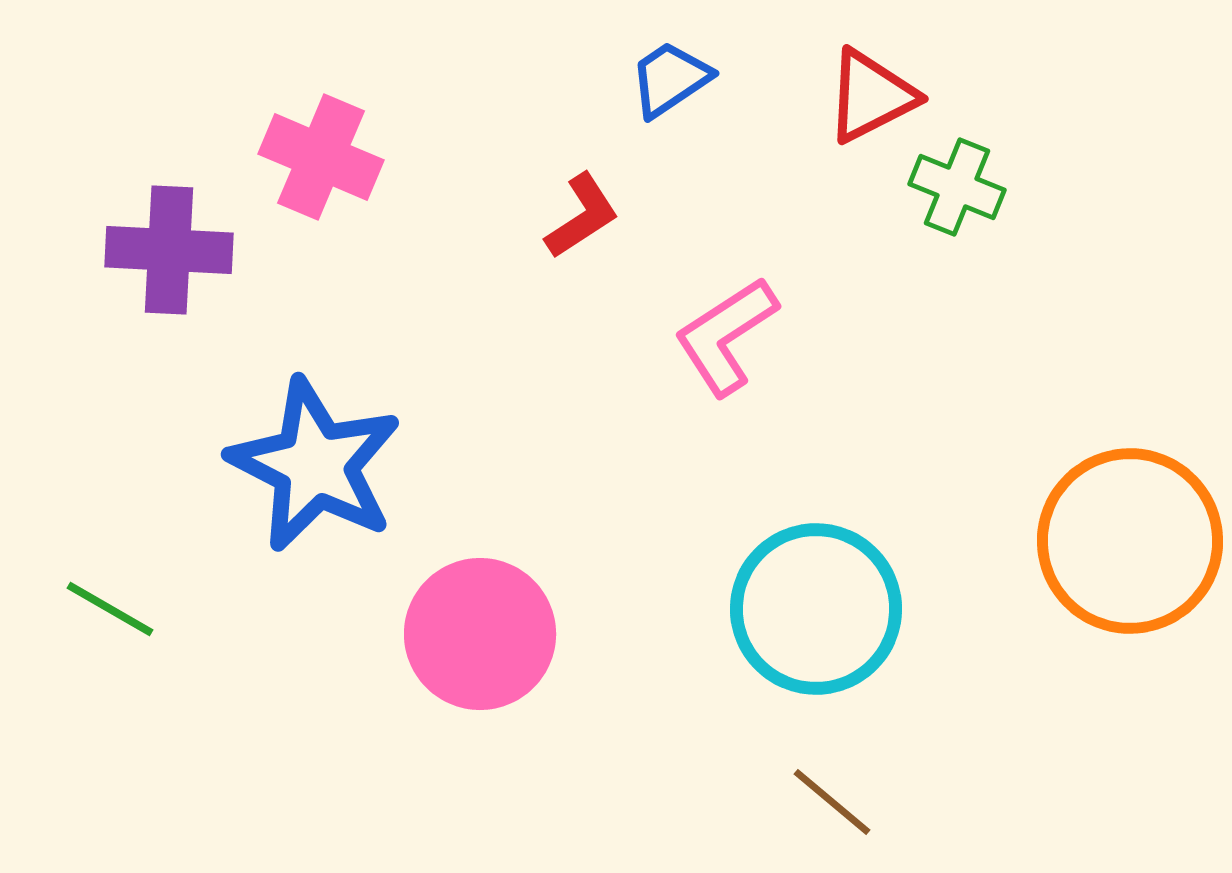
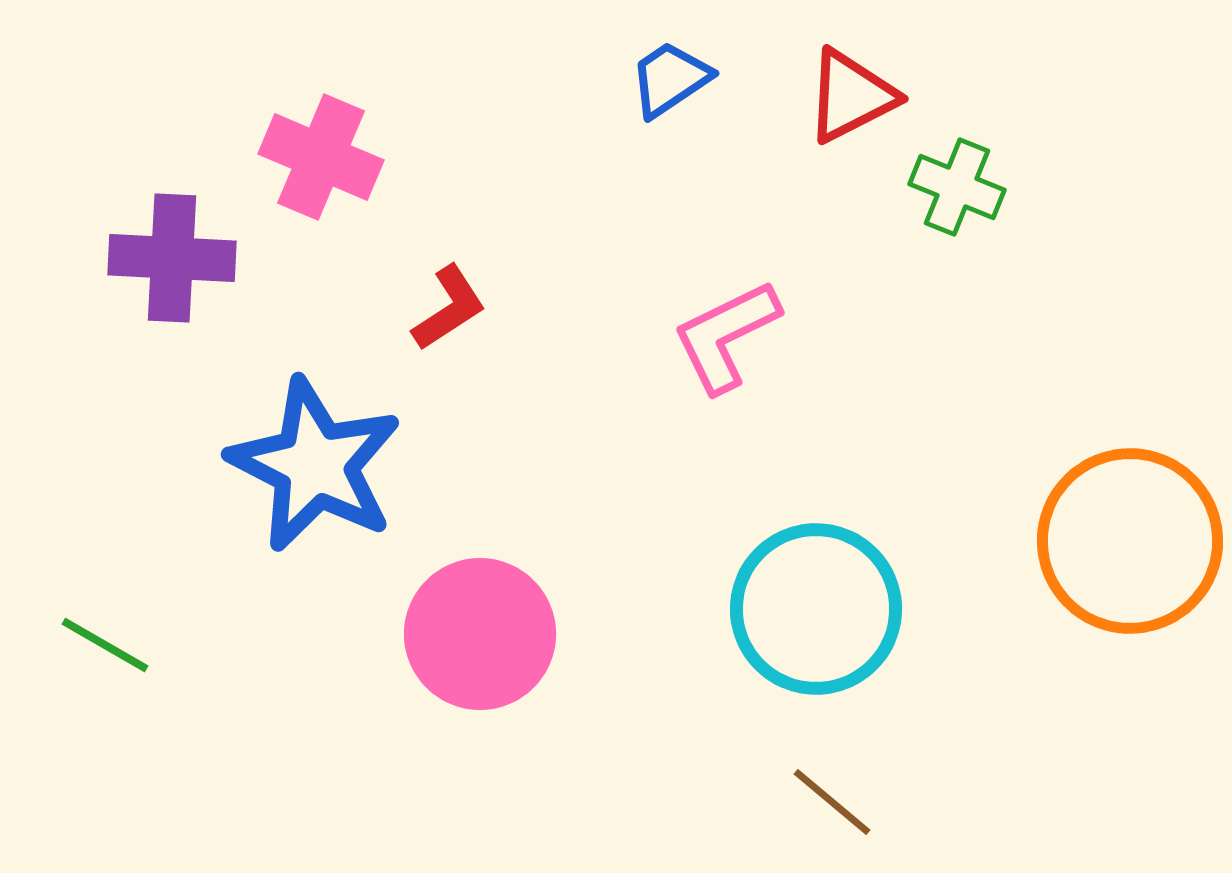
red triangle: moved 20 px left
red L-shape: moved 133 px left, 92 px down
purple cross: moved 3 px right, 8 px down
pink L-shape: rotated 7 degrees clockwise
green line: moved 5 px left, 36 px down
